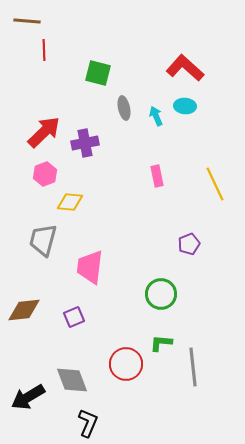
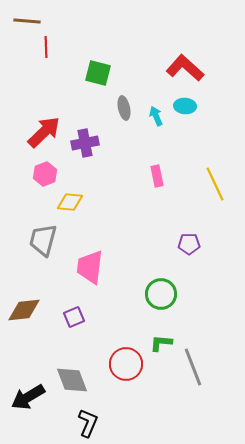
red line: moved 2 px right, 3 px up
purple pentagon: rotated 20 degrees clockwise
gray line: rotated 15 degrees counterclockwise
